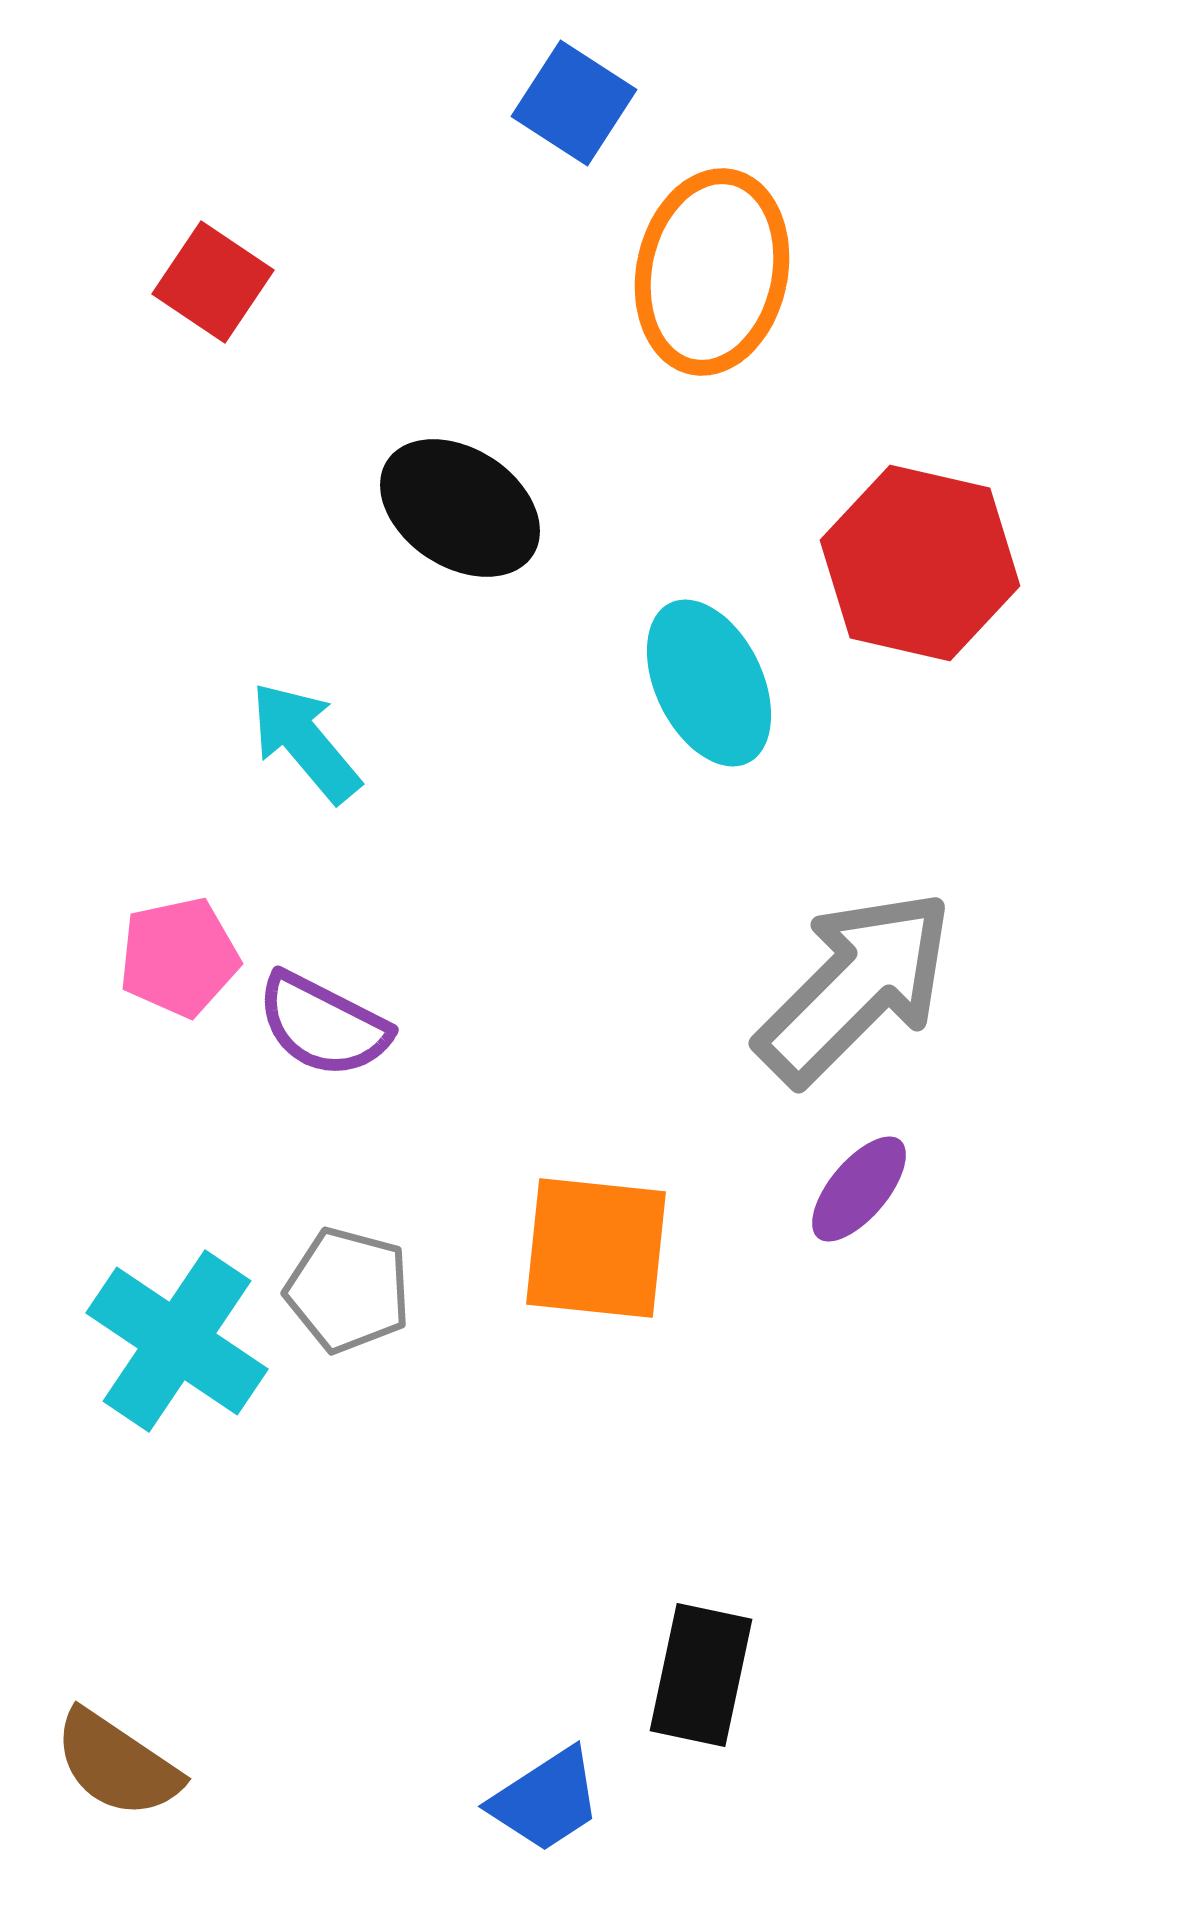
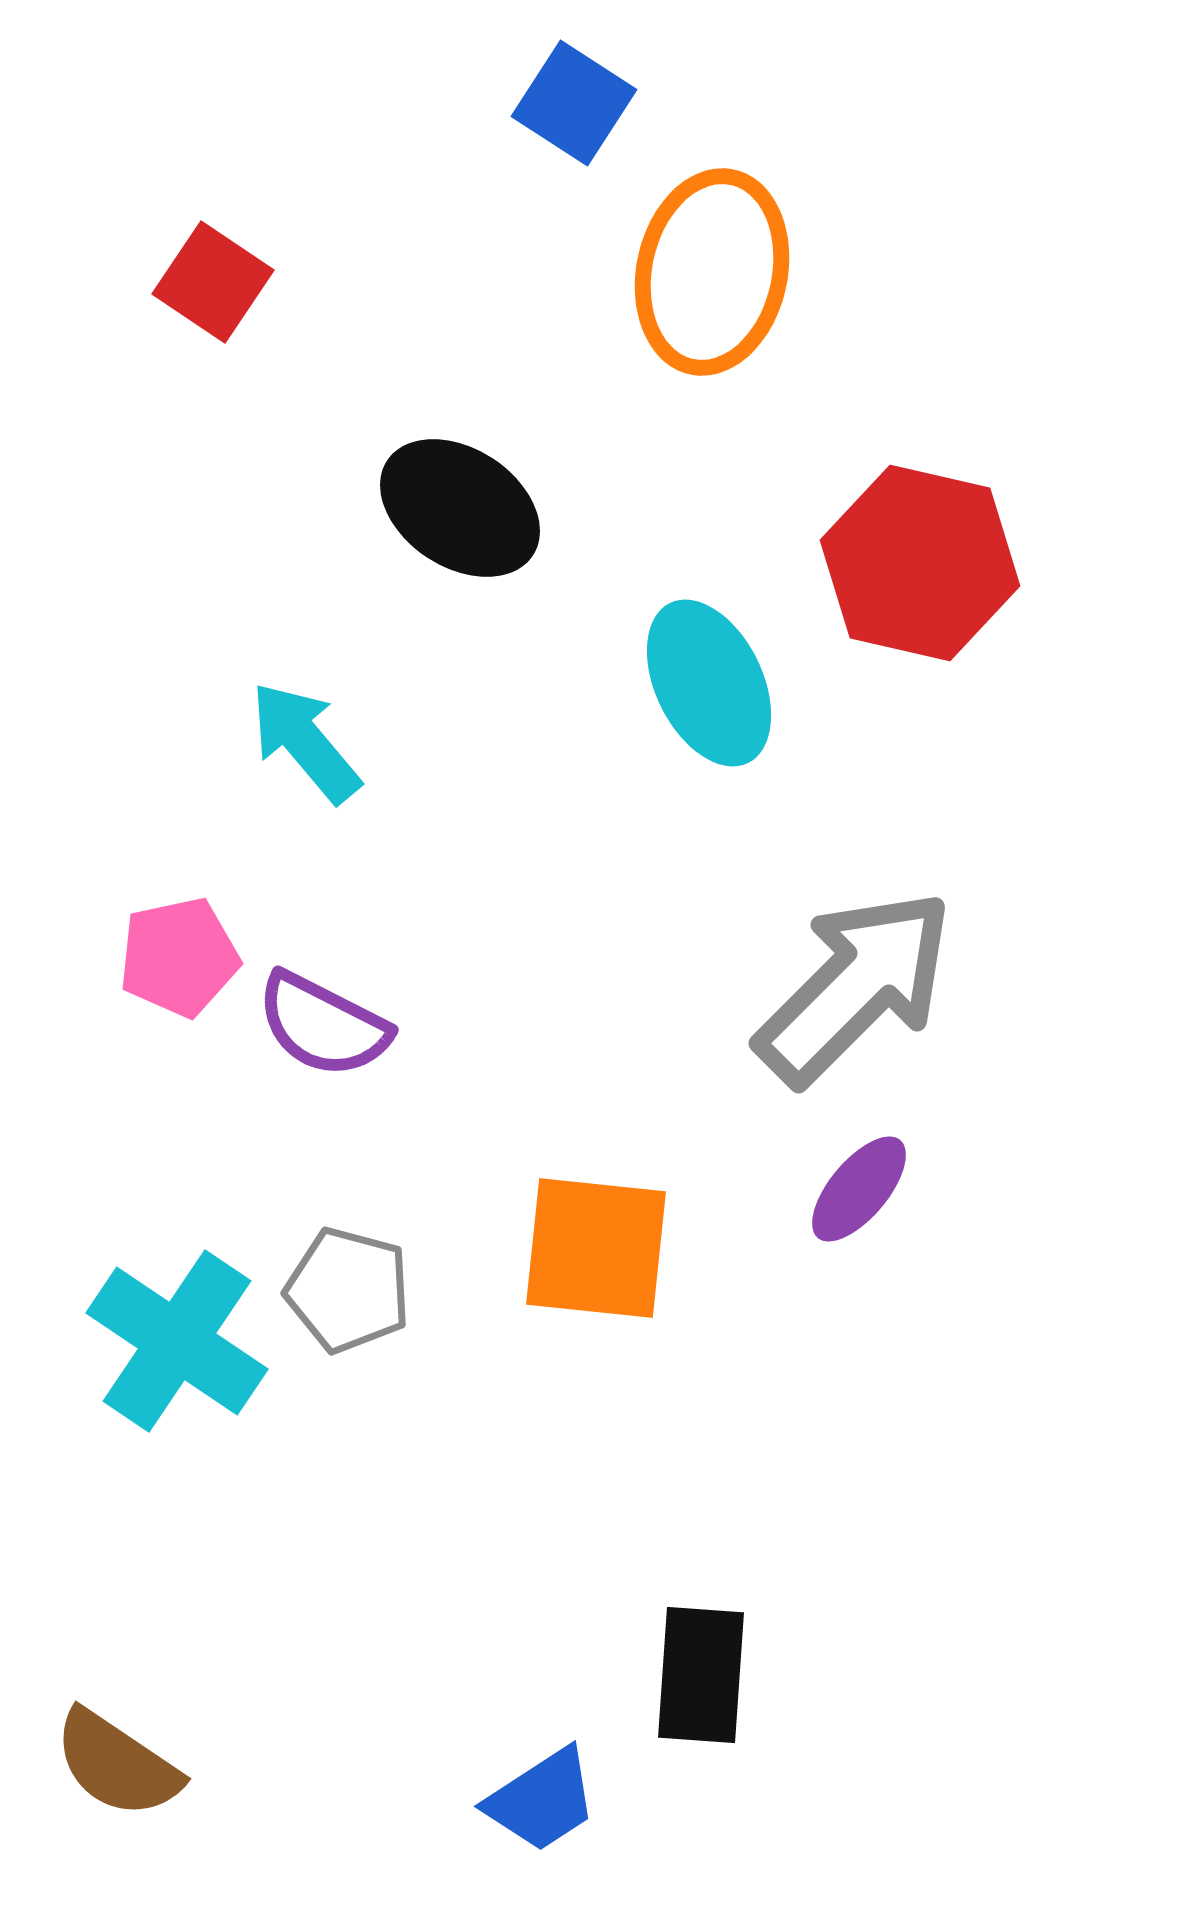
black rectangle: rotated 8 degrees counterclockwise
blue trapezoid: moved 4 px left
